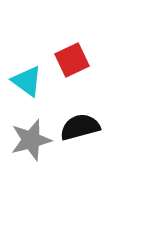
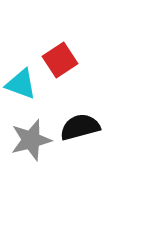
red square: moved 12 px left; rotated 8 degrees counterclockwise
cyan triangle: moved 6 px left, 3 px down; rotated 16 degrees counterclockwise
